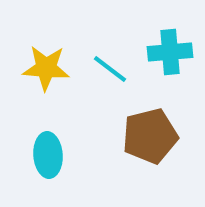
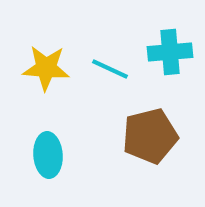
cyan line: rotated 12 degrees counterclockwise
